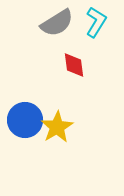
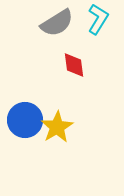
cyan L-shape: moved 2 px right, 3 px up
